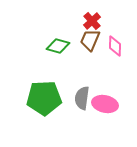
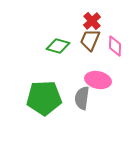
pink ellipse: moved 7 px left, 24 px up
